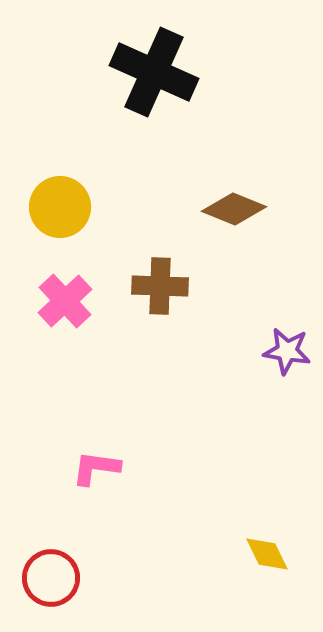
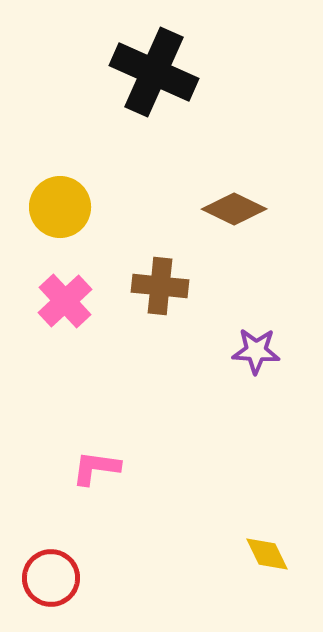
brown diamond: rotated 4 degrees clockwise
brown cross: rotated 4 degrees clockwise
purple star: moved 31 px left; rotated 6 degrees counterclockwise
